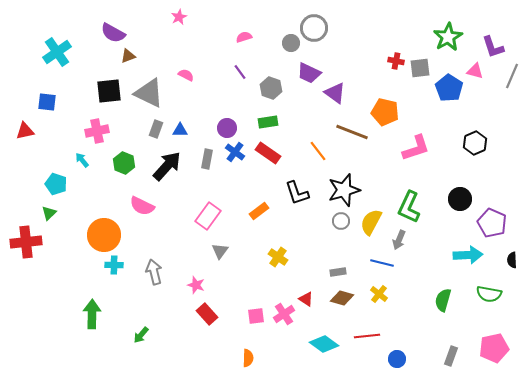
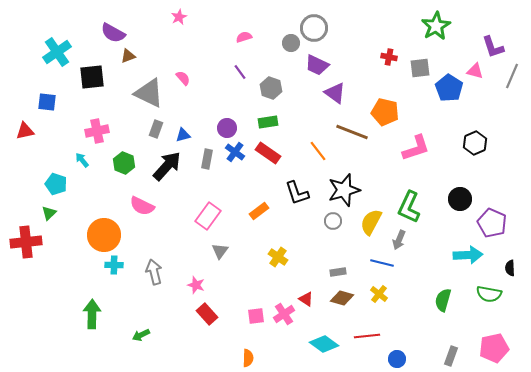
green star at (448, 37): moved 12 px left, 11 px up
red cross at (396, 61): moved 7 px left, 4 px up
purple trapezoid at (309, 73): moved 8 px right, 8 px up
pink semicircle at (186, 75): moved 3 px left, 3 px down; rotated 21 degrees clockwise
black square at (109, 91): moved 17 px left, 14 px up
blue triangle at (180, 130): moved 3 px right, 5 px down; rotated 14 degrees counterclockwise
gray circle at (341, 221): moved 8 px left
black semicircle at (512, 260): moved 2 px left, 8 px down
green arrow at (141, 335): rotated 24 degrees clockwise
